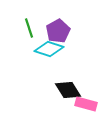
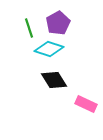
purple pentagon: moved 8 px up
black diamond: moved 14 px left, 10 px up
pink rectangle: rotated 10 degrees clockwise
